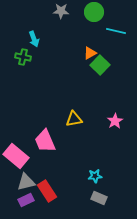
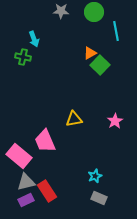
cyan line: rotated 66 degrees clockwise
pink rectangle: moved 3 px right
cyan star: rotated 16 degrees counterclockwise
